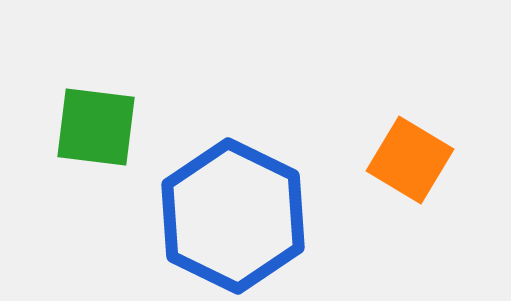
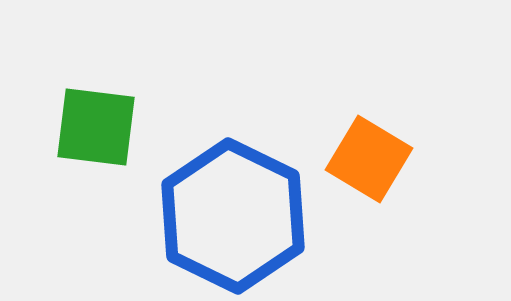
orange square: moved 41 px left, 1 px up
